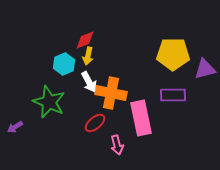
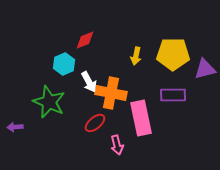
yellow arrow: moved 48 px right
purple arrow: rotated 28 degrees clockwise
